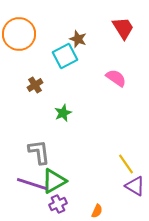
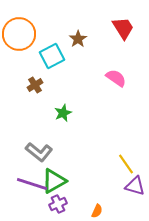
brown star: rotated 18 degrees clockwise
cyan square: moved 13 px left
gray L-shape: rotated 136 degrees clockwise
purple triangle: rotated 15 degrees counterclockwise
